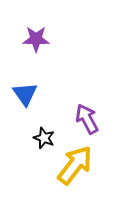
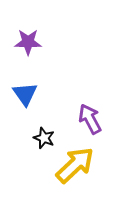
purple star: moved 8 px left, 3 px down
purple arrow: moved 3 px right
yellow arrow: rotated 9 degrees clockwise
